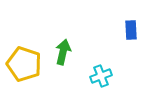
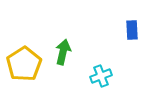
blue rectangle: moved 1 px right
yellow pentagon: rotated 20 degrees clockwise
